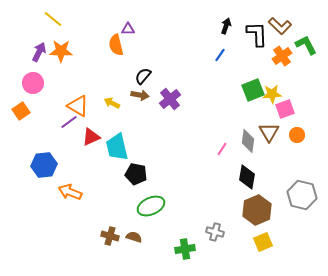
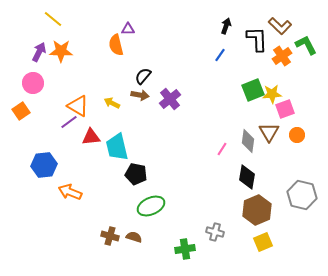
black L-shape: moved 5 px down
red triangle: rotated 18 degrees clockwise
